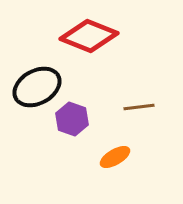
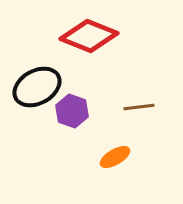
purple hexagon: moved 8 px up
